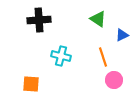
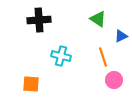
blue triangle: moved 1 px left, 1 px down
